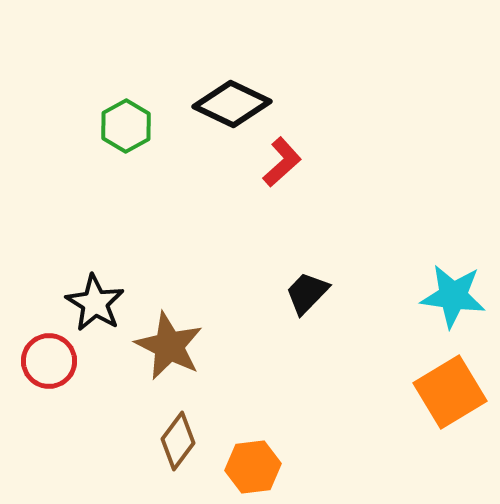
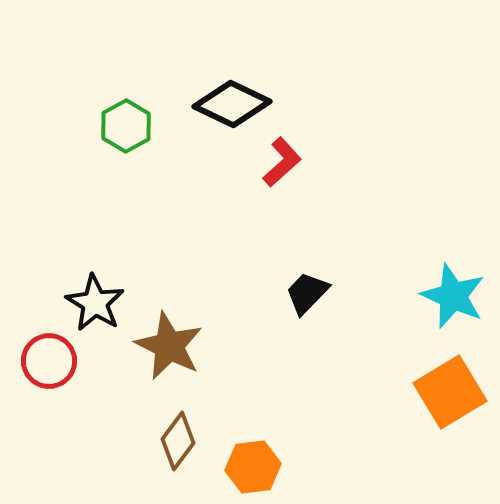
cyan star: rotated 16 degrees clockwise
